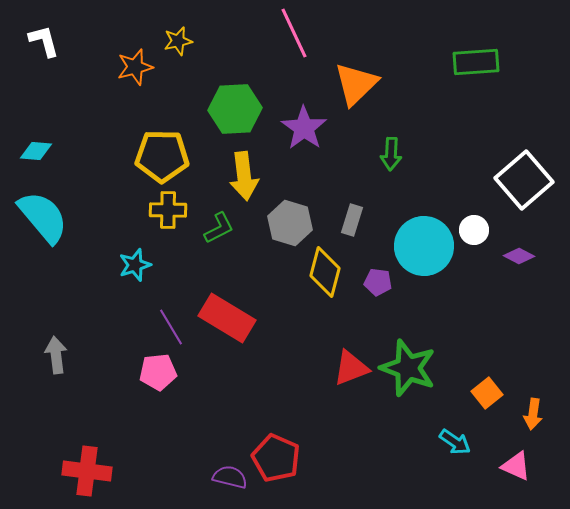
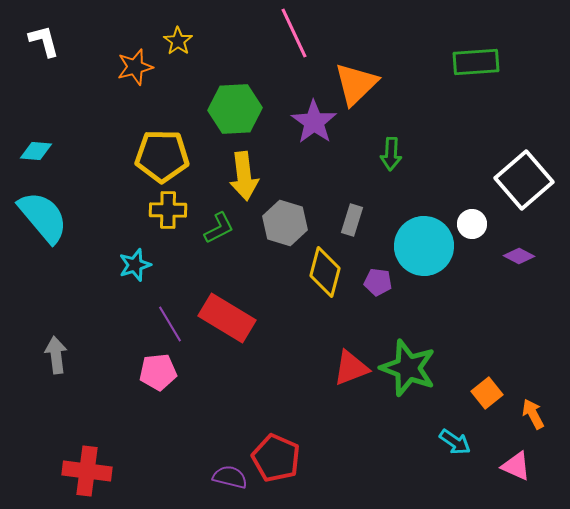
yellow star: rotated 24 degrees counterclockwise
purple star: moved 10 px right, 6 px up
gray hexagon: moved 5 px left
white circle: moved 2 px left, 6 px up
purple line: moved 1 px left, 3 px up
orange arrow: rotated 144 degrees clockwise
